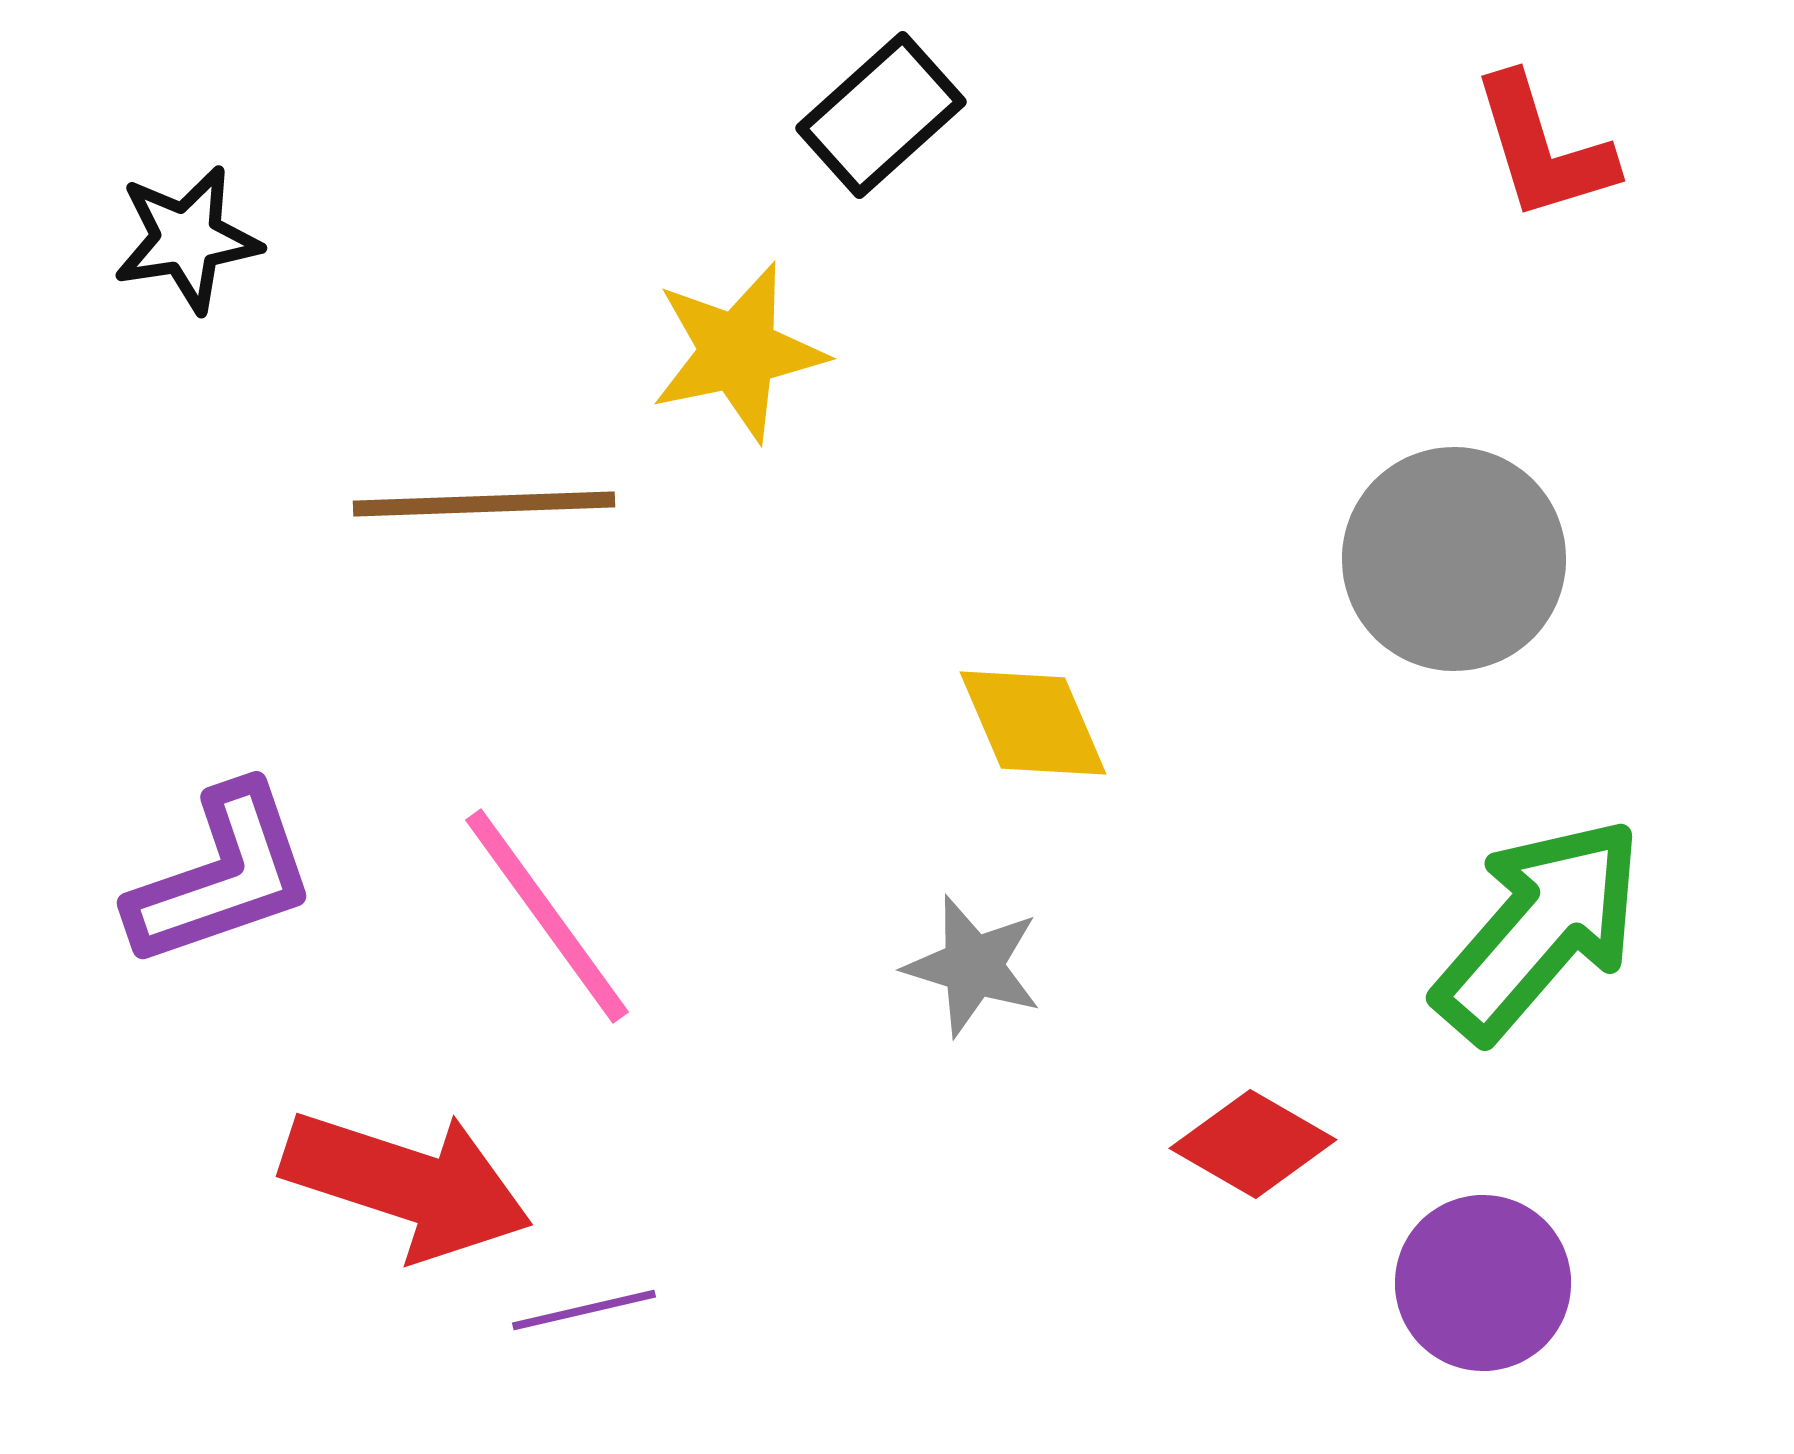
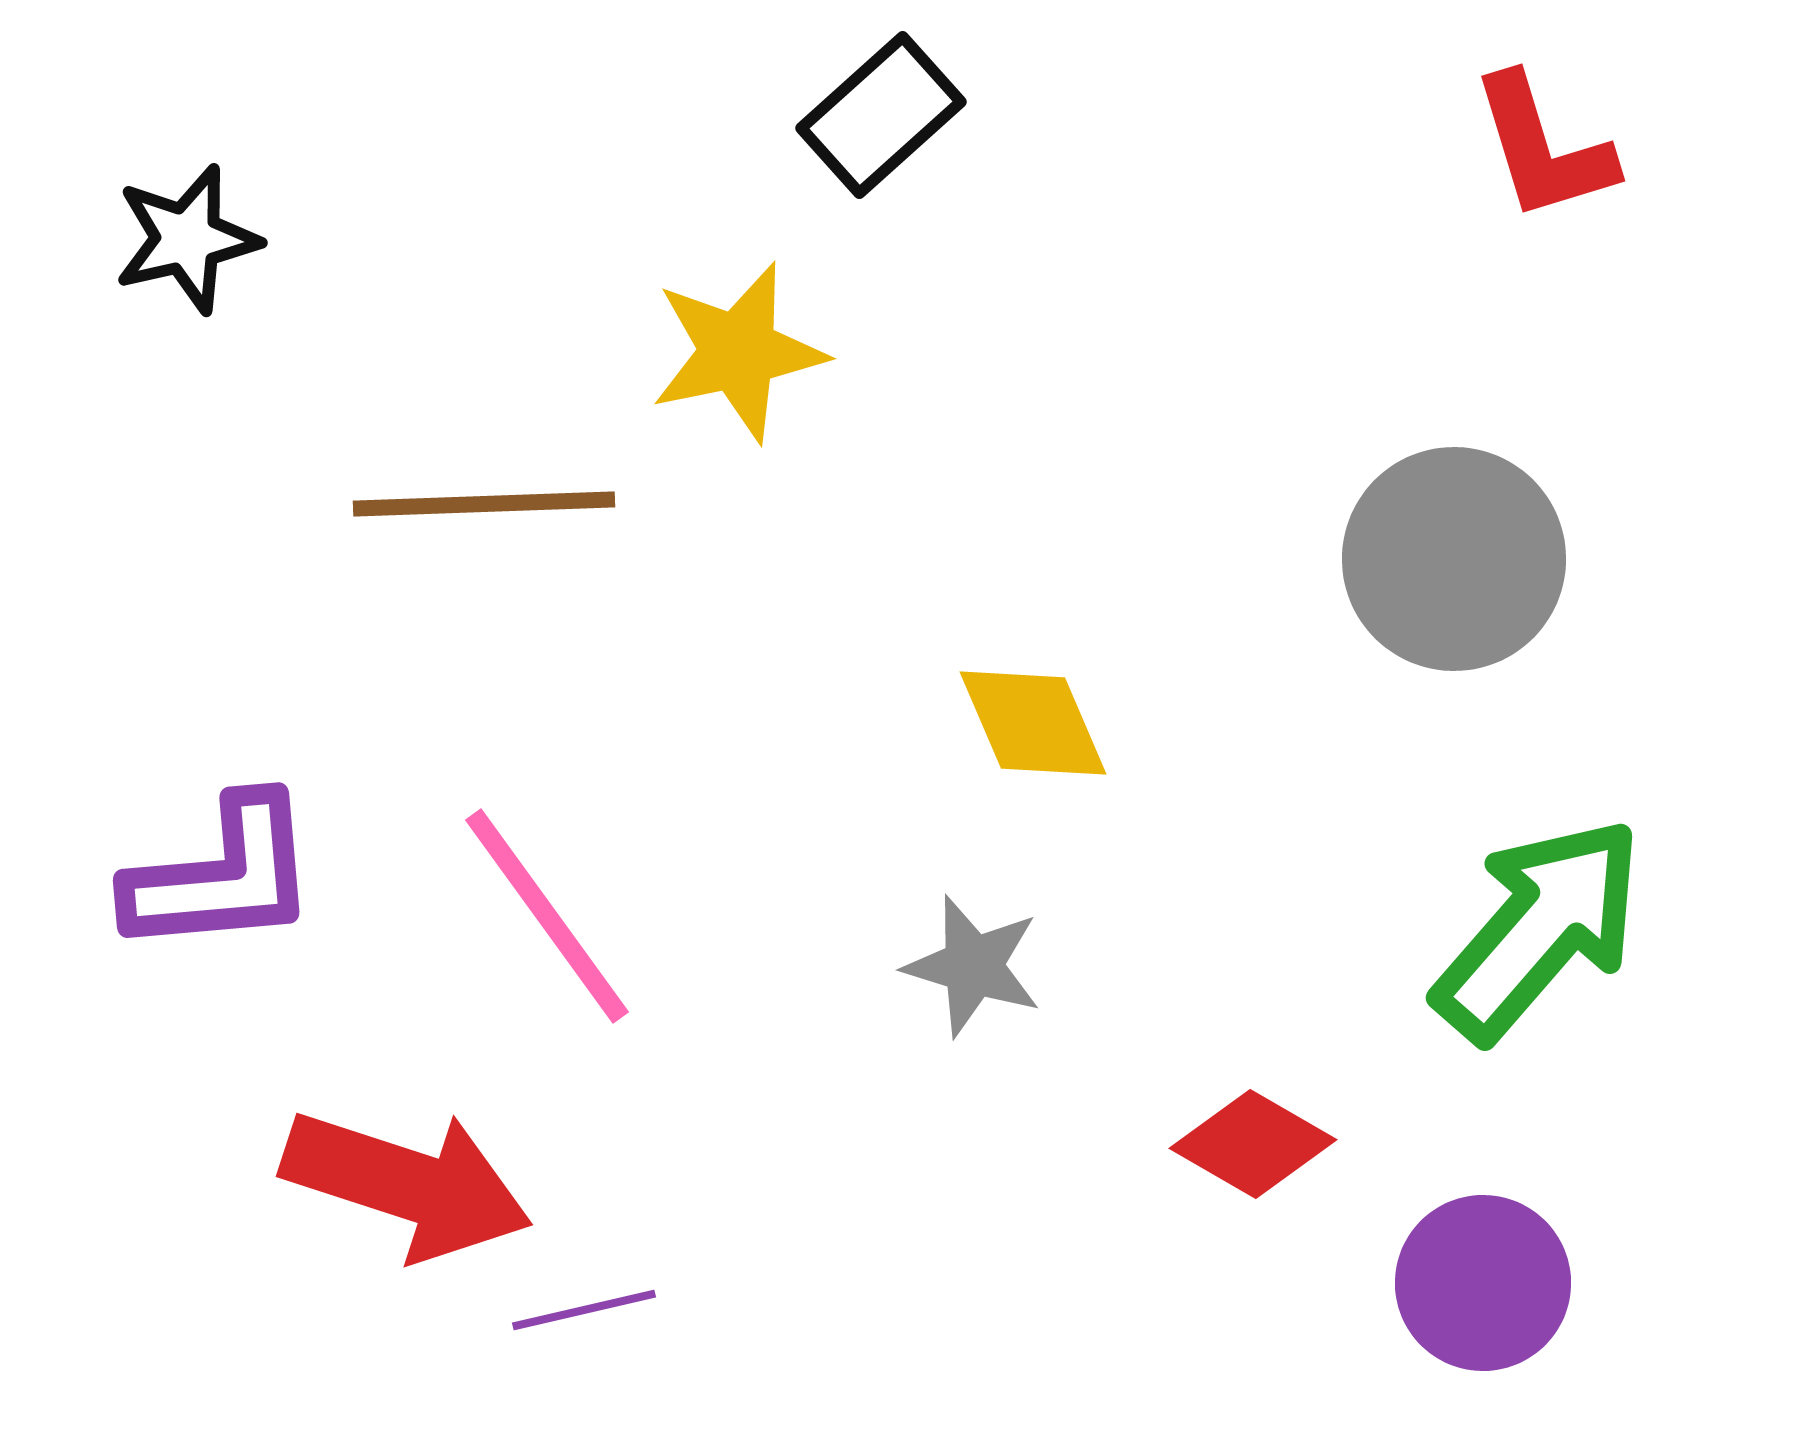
black star: rotated 4 degrees counterclockwise
purple L-shape: rotated 14 degrees clockwise
